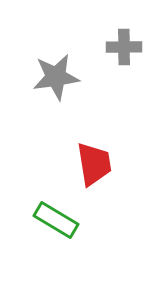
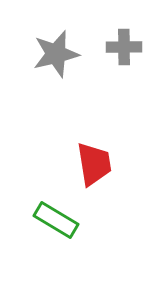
gray star: moved 23 px up; rotated 6 degrees counterclockwise
